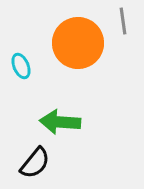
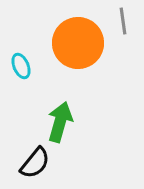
green arrow: rotated 102 degrees clockwise
